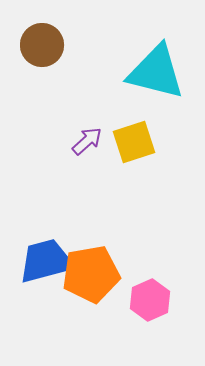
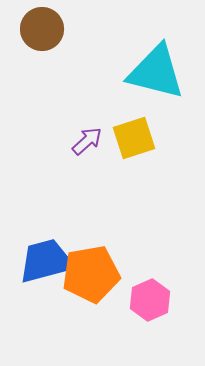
brown circle: moved 16 px up
yellow square: moved 4 px up
